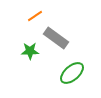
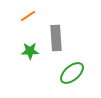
orange line: moved 7 px left
gray rectangle: rotated 50 degrees clockwise
